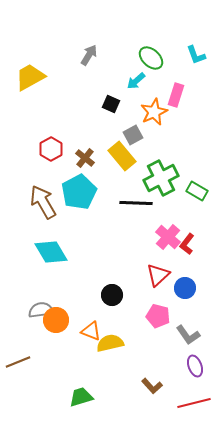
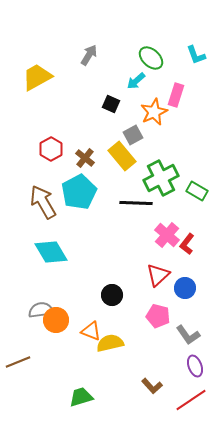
yellow trapezoid: moved 7 px right
pink cross: moved 1 px left, 2 px up
red line: moved 3 px left, 3 px up; rotated 20 degrees counterclockwise
